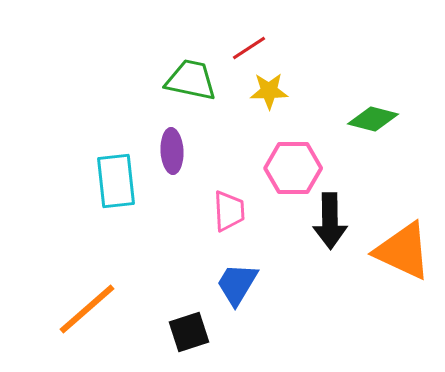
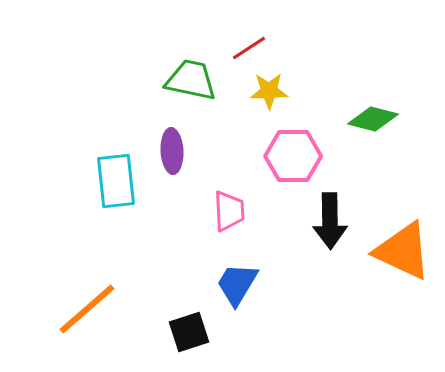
pink hexagon: moved 12 px up
